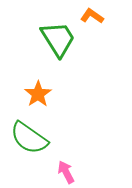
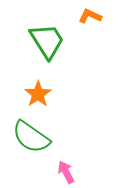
orange L-shape: moved 2 px left; rotated 10 degrees counterclockwise
green trapezoid: moved 11 px left, 2 px down
green semicircle: moved 2 px right, 1 px up
